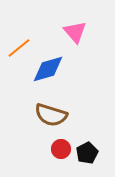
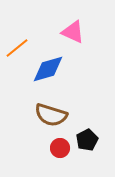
pink triangle: moved 2 px left; rotated 25 degrees counterclockwise
orange line: moved 2 px left
red circle: moved 1 px left, 1 px up
black pentagon: moved 13 px up
